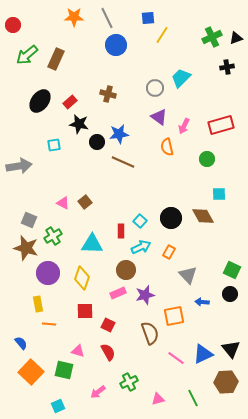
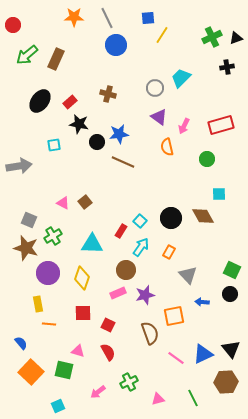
red rectangle at (121, 231): rotated 32 degrees clockwise
cyan arrow at (141, 247): rotated 30 degrees counterclockwise
red square at (85, 311): moved 2 px left, 2 px down
